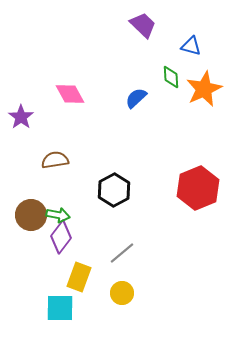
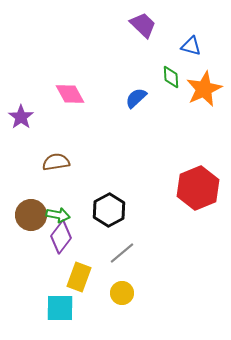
brown semicircle: moved 1 px right, 2 px down
black hexagon: moved 5 px left, 20 px down
